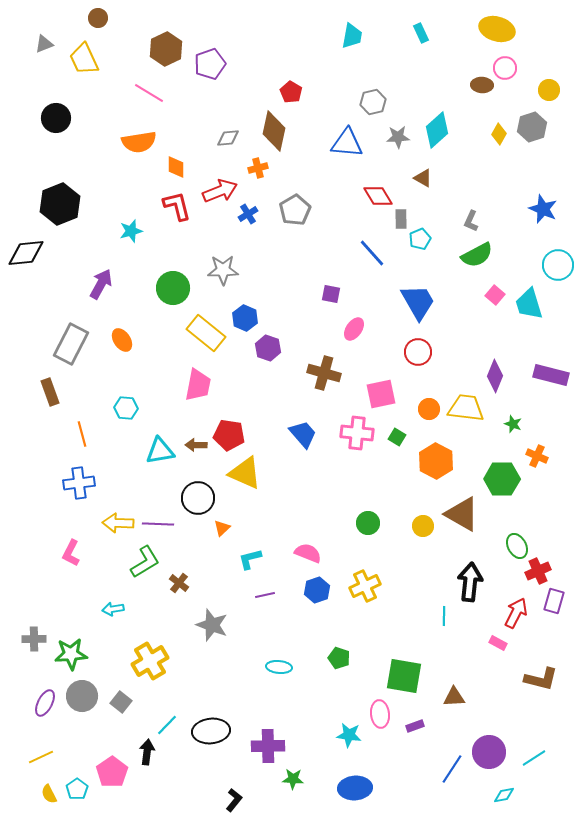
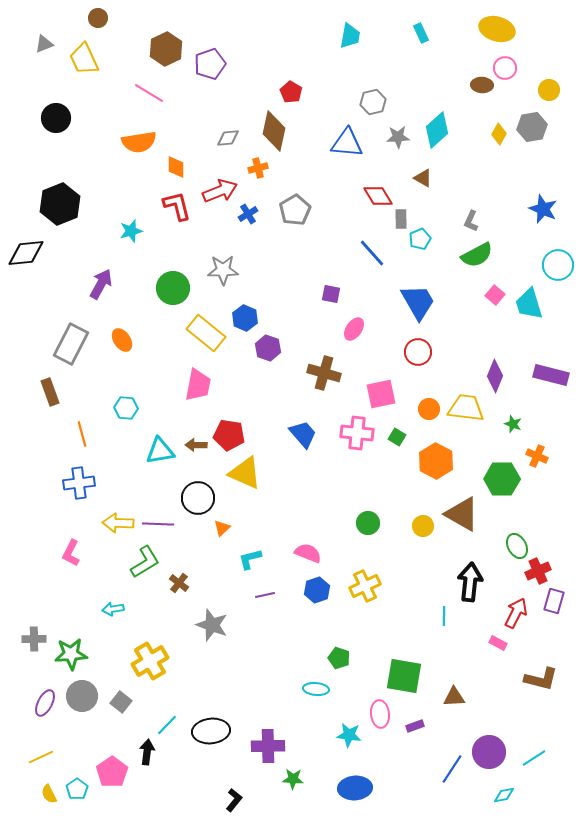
cyan trapezoid at (352, 36): moved 2 px left
gray hexagon at (532, 127): rotated 8 degrees clockwise
cyan ellipse at (279, 667): moved 37 px right, 22 px down
